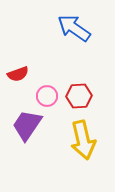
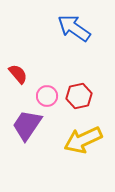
red semicircle: rotated 110 degrees counterclockwise
red hexagon: rotated 10 degrees counterclockwise
yellow arrow: rotated 78 degrees clockwise
